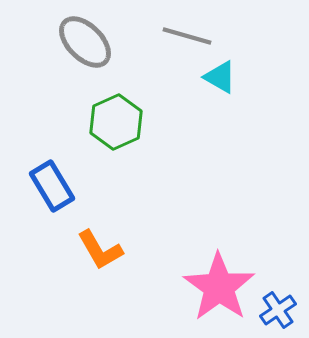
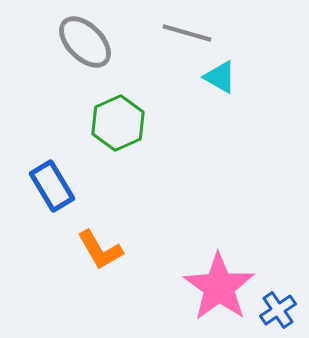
gray line: moved 3 px up
green hexagon: moved 2 px right, 1 px down
